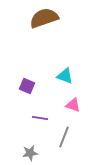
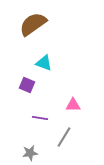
brown semicircle: moved 11 px left, 6 px down; rotated 16 degrees counterclockwise
cyan triangle: moved 21 px left, 13 px up
purple square: moved 1 px up
pink triangle: rotated 21 degrees counterclockwise
gray line: rotated 10 degrees clockwise
